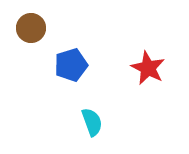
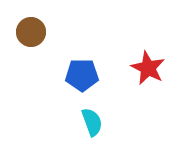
brown circle: moved 4 px down
blue pentagon: moved 11 px right, 10 px down; rotated 16 degrees clockwise
